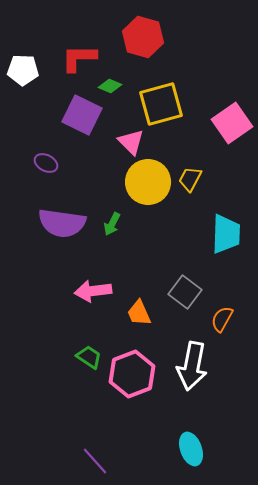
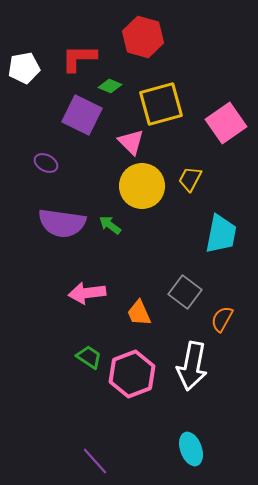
white pentagon: moved 1 px right, 2 px up; rotated 12 degrees counterclockwise
pink square: moved 6 px left
yellow circle: moved 6 px left, 4 px down
green arrow: moved 2 px left, 1 px down; rotated 100 degrees clockwise
cyan trapezoid: moved 5 px left; rotated 9 degrees clockwise
pink arrow: moved 6 px left, 2 px down
